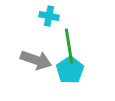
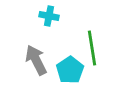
green line: moved 23 px right, 2 px down
gray arrow: rotated 136 degrees counterclockwise
